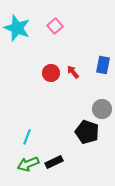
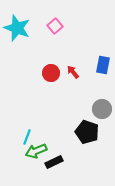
green arrow: moved 8 px right, 13 px up
